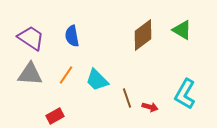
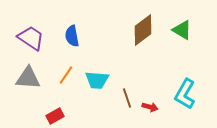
brown diamond: moved 5 px up
gray triangle: moved 2 px left, 4 px down
cyan trapezoid: rotated 40 degrees counterclockwise
